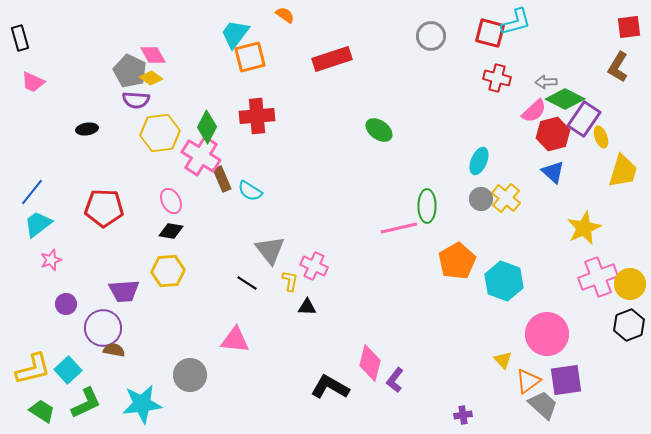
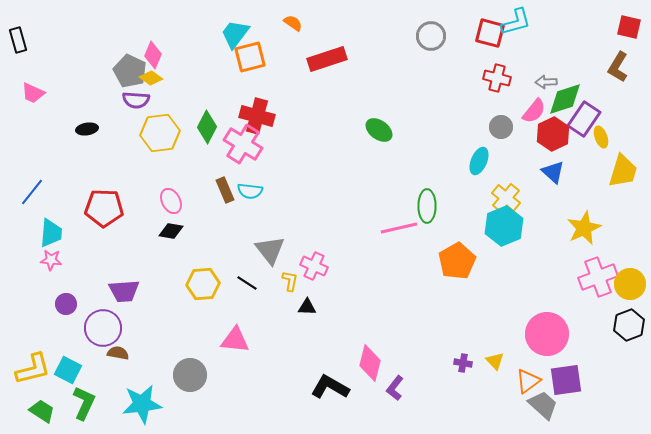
orange semicircle at (285, 15): moved 8 px right, 8 px down
red square at (629, 27): rotated 20 degrees clockwise
black rectangle at (20, 38): moved 2 px left, 2 px down
pink diamond at (153, 55): rotated 52 degrees clockwise
red rectangle at (332, 59): moved 5 px left
pink trapezoid at (33, 82): moved 11 px down
green diamond at (565, 99): rotated 45 degrees counterclockwise
pink semicircle at (534, 111): rotated 8 degrees counterclockwise
red cross at (257, 116): rotated 20 degrees clockwise
red hexagon at (553, 134): rotated 12 degrees counterclockwise
pink cross at (201, 156): moved 42 px right, 12 px up
brown rectangle at (222, 179): moved 3 px right, 11 px down
cyan semicircle at (250, 191): rotated 25 degrees counterclockwise
gray circle at (481, 199): moved 20 px right, 72 px up
cyan trapezoid at (38, 224): moved 13 px right, 9 px down; rotated 132 degrees clockwise
pink star at (51, 260): rotated 25 degrees clockwise
yellow hexagon at (168, 271): moved 35 px right, 13 px down
cyan hexagon at (504, 281): moved 55 px up; rotated 18 degrees clockwise
brown semicircle at (114, 350): moved 4 px right, 3 px down
yellow triangle at (503, 360): moved 8 px left, 1 px down
cyan square at (68, 370): rotated 20 degrees counterclockwise
purple L-shape at (395, 380): moved 8 px down
green L-shape at (86, 403): moved 2 px left; rotated 40 degrees counterclockwise
purple cross at (463, 415): moved 52 px up; rotated 18 degrees clockwise
